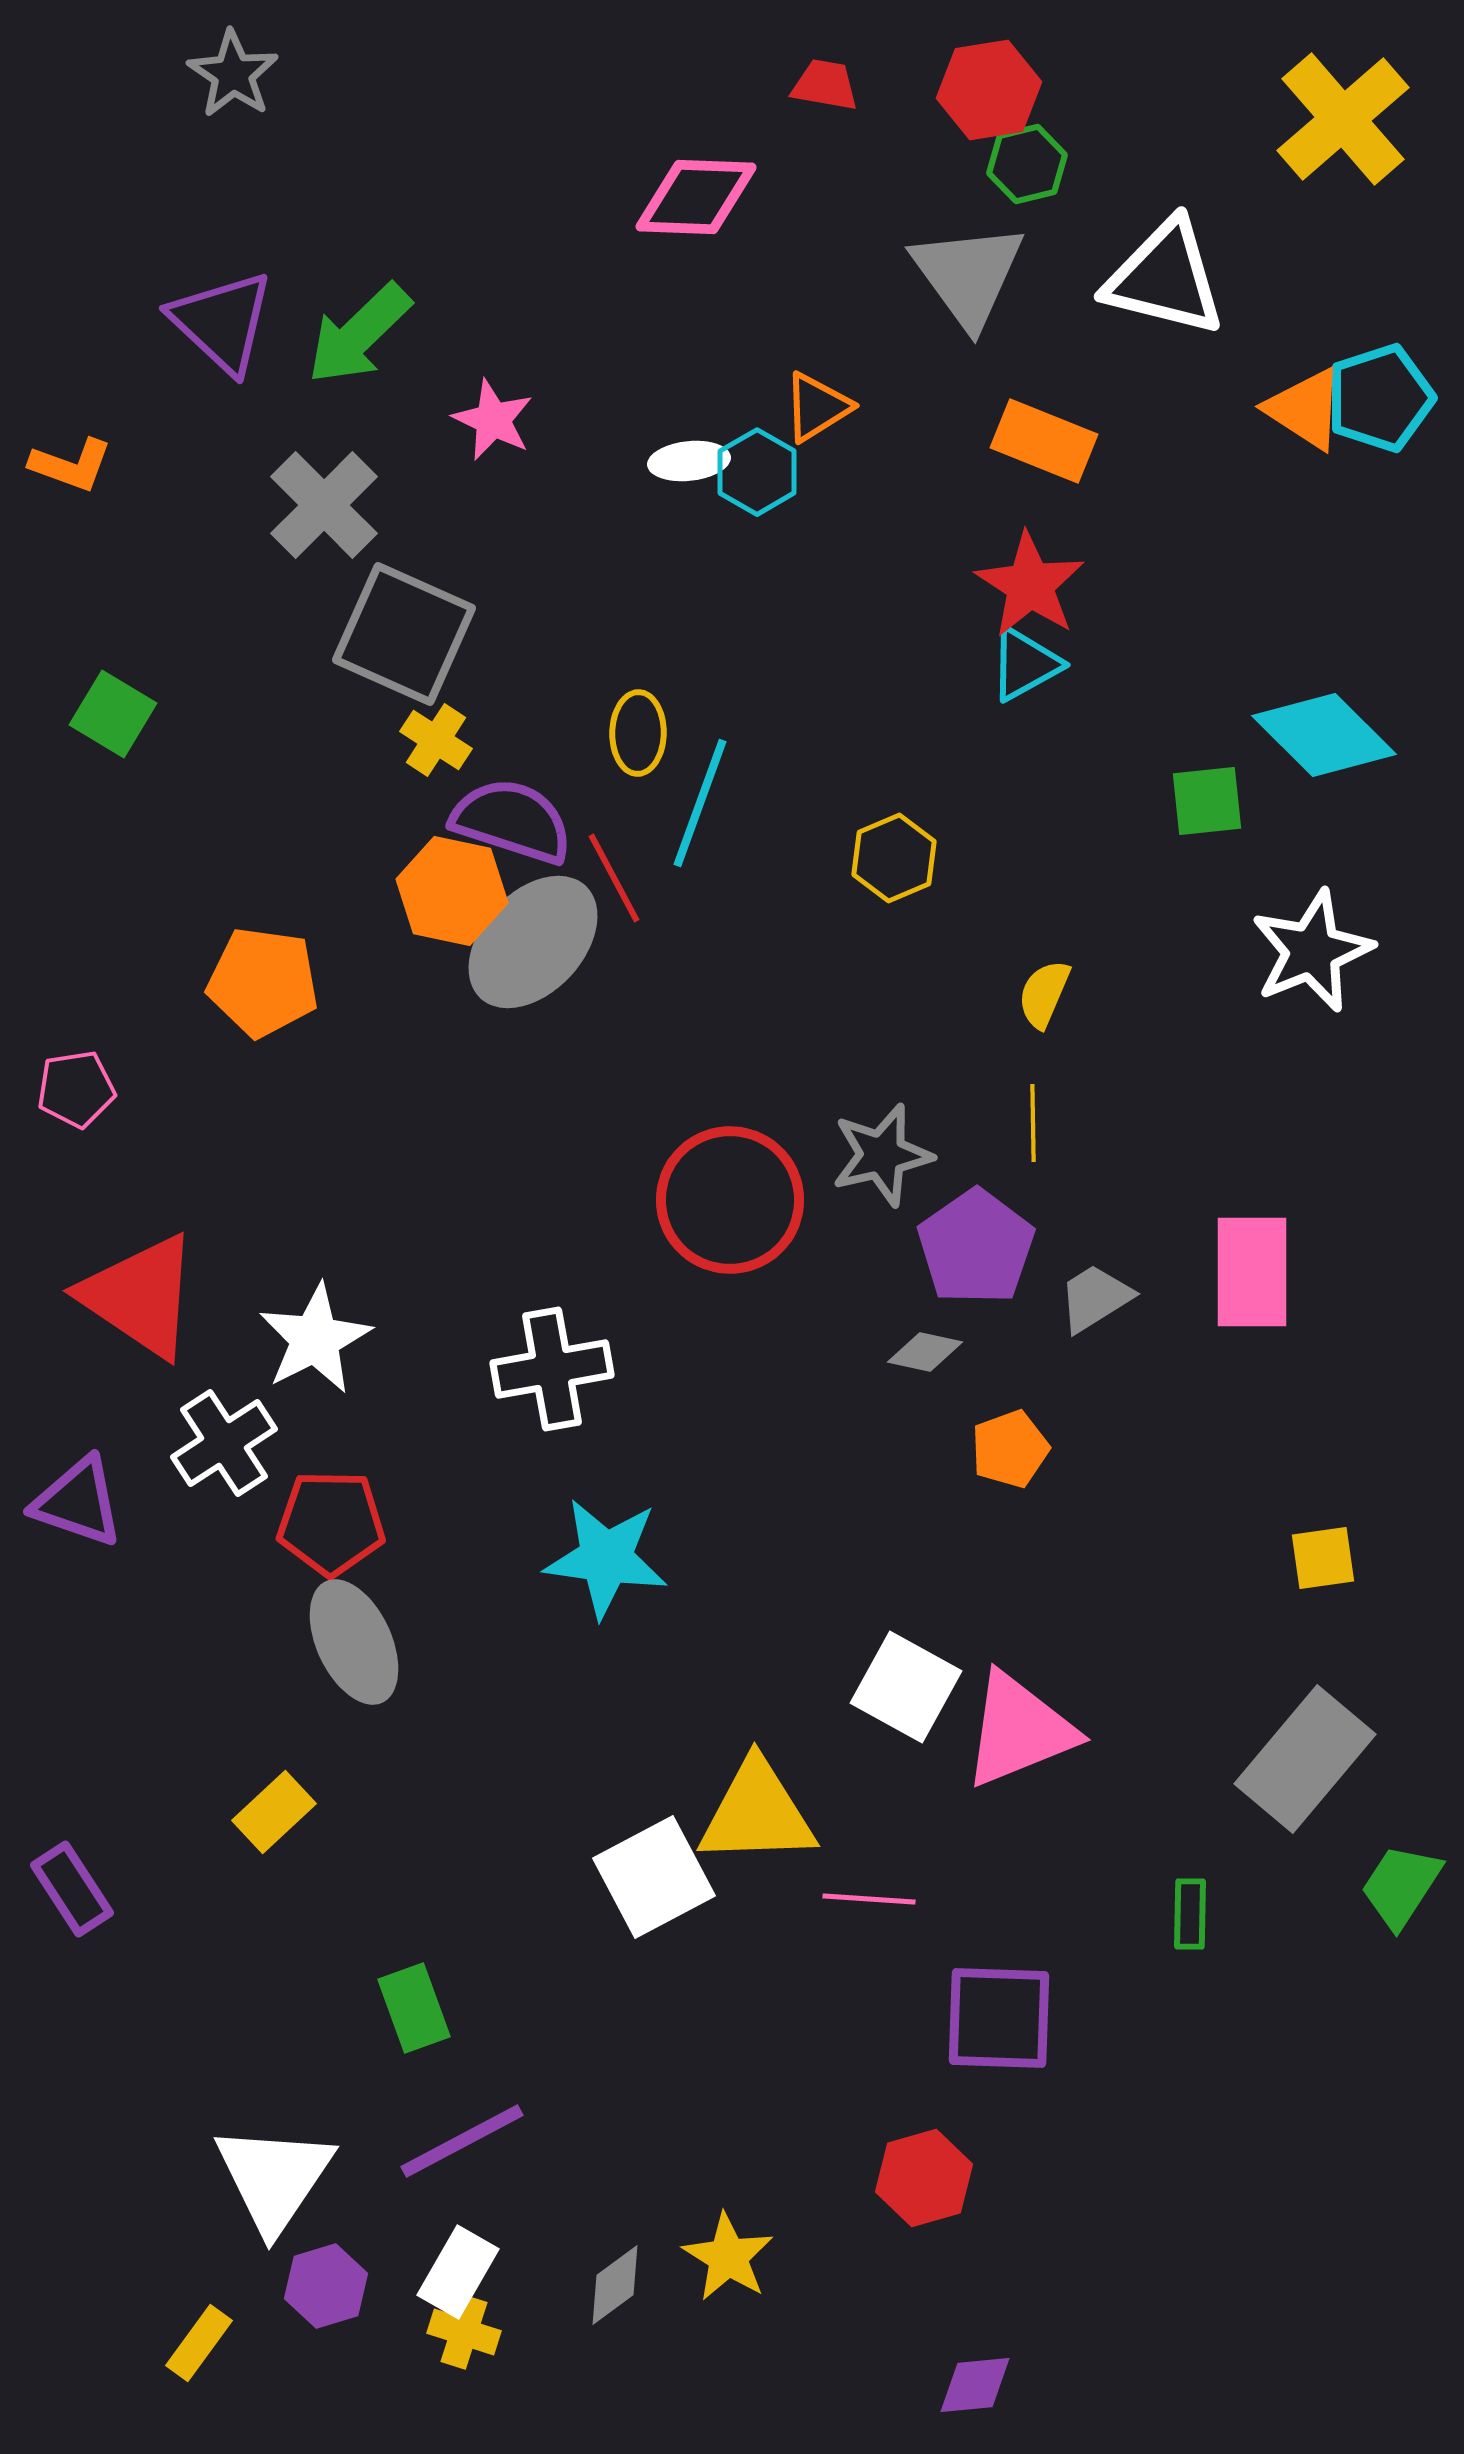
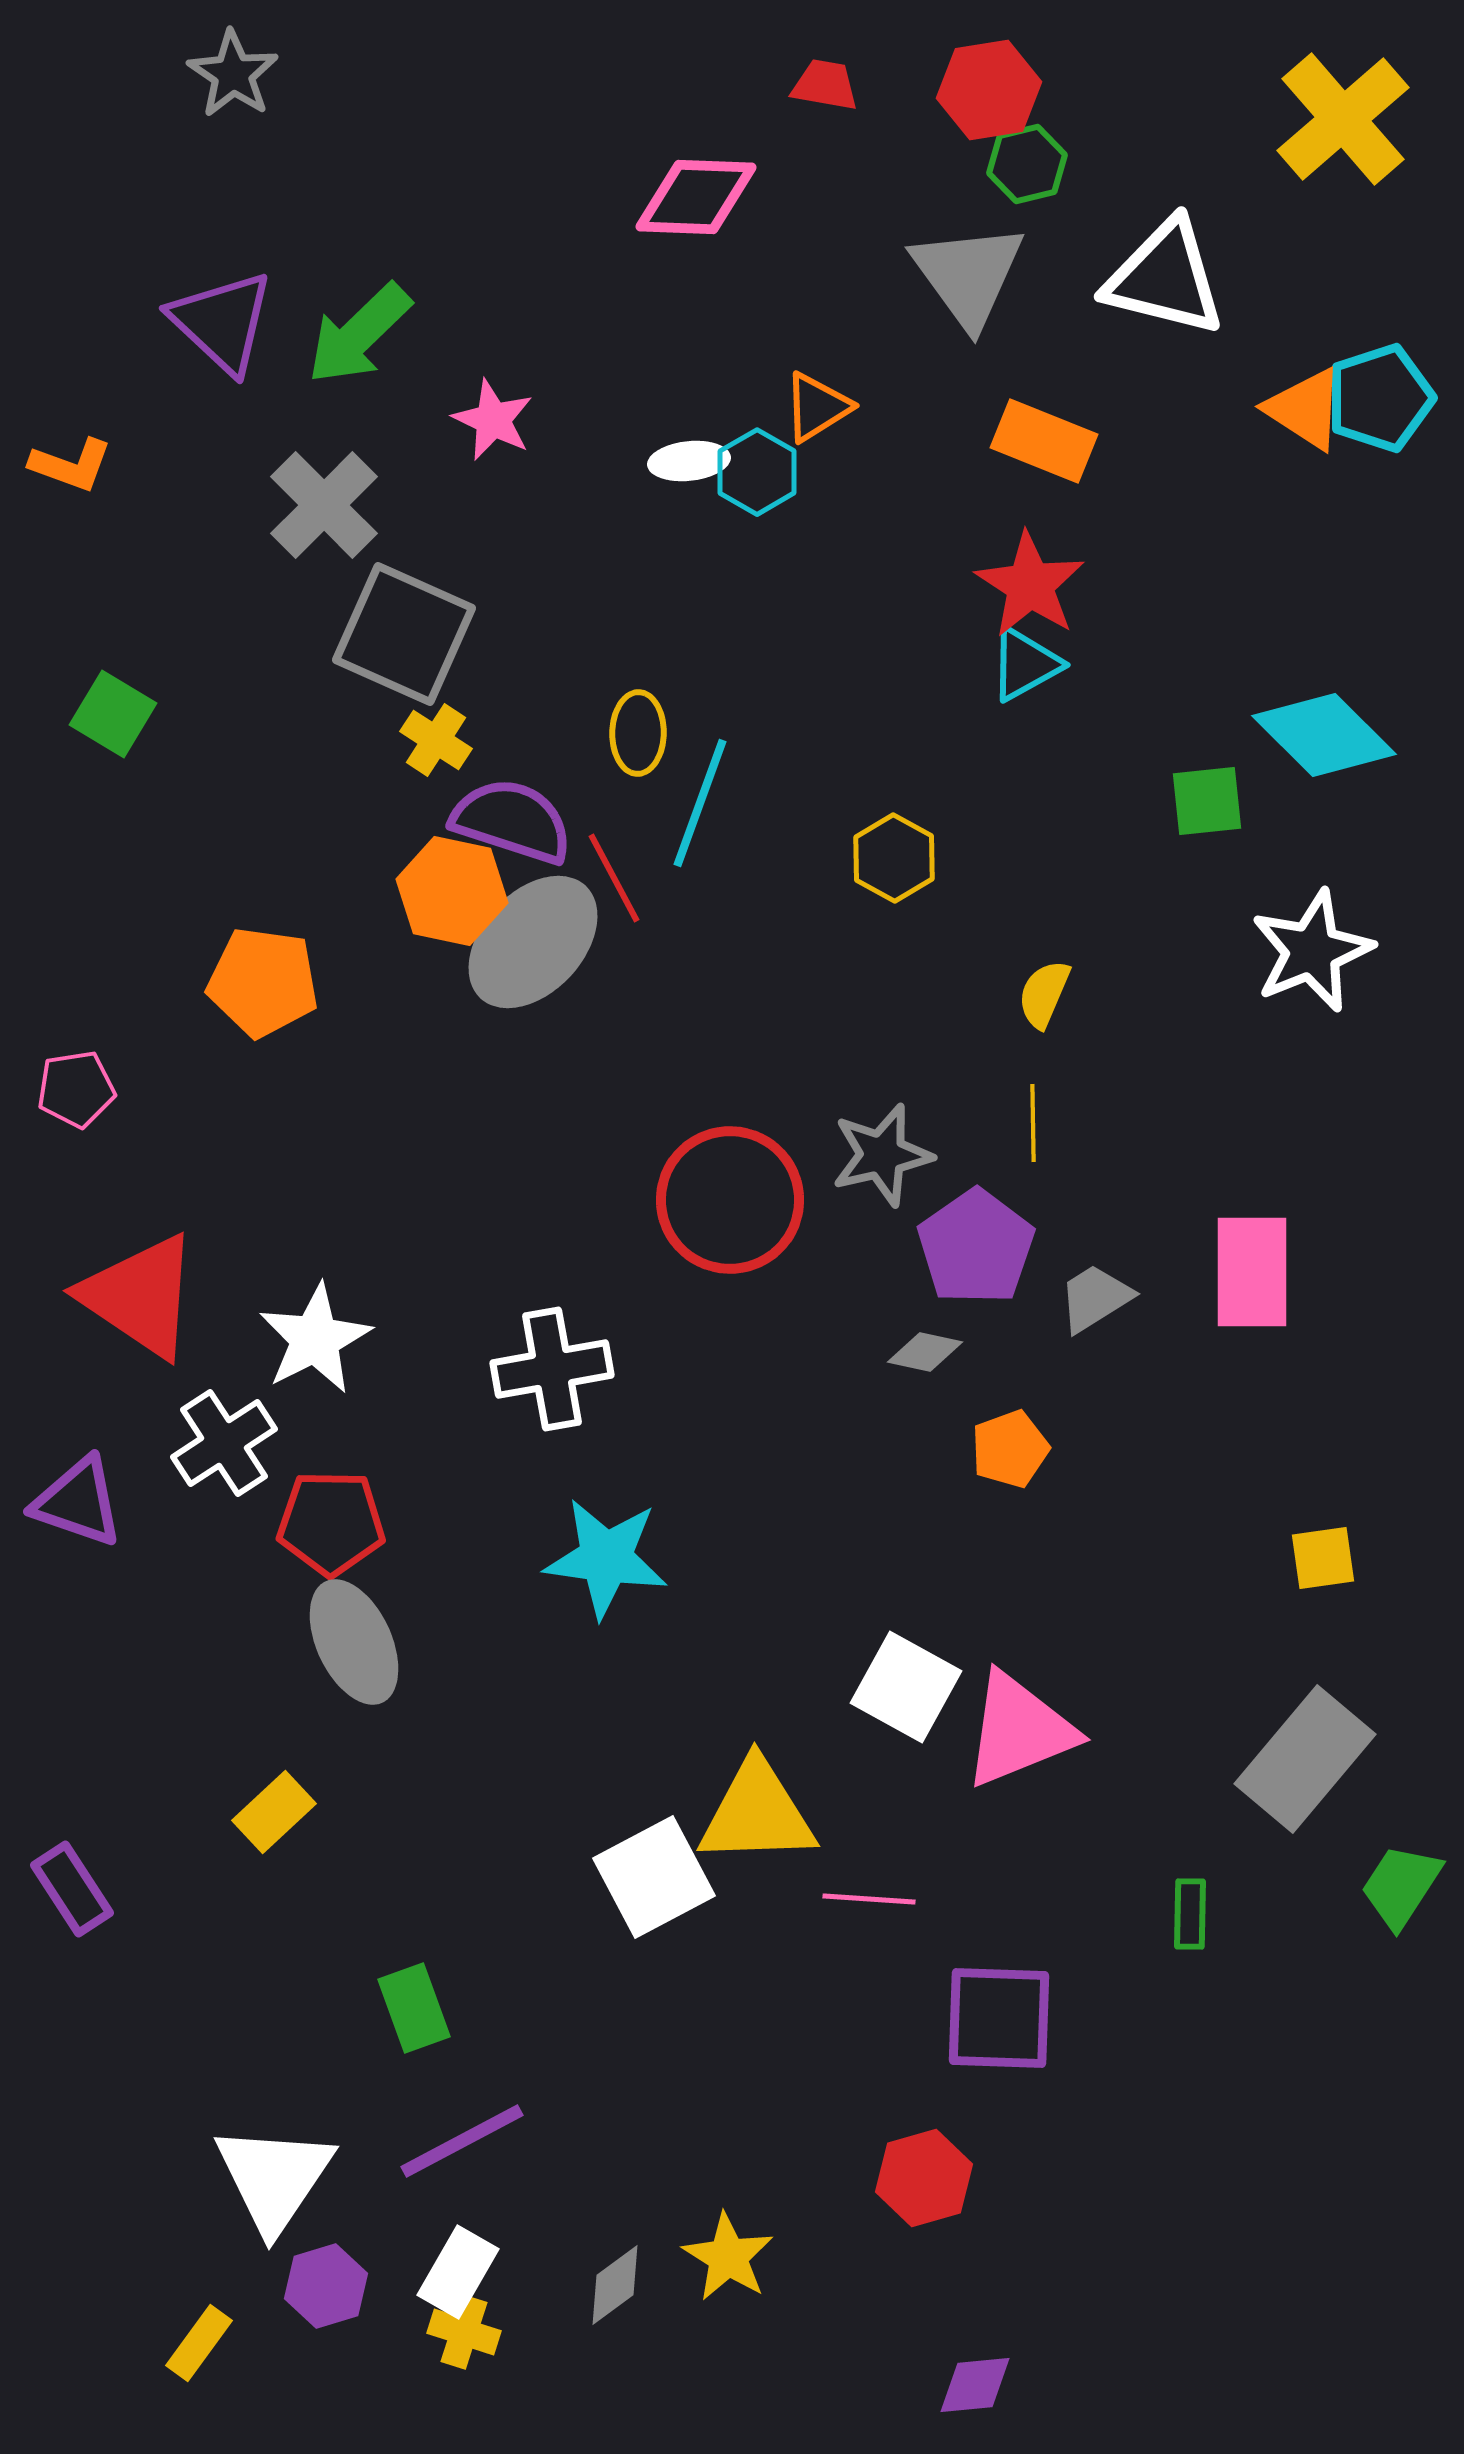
yellow hexagon at (894, 858): rotated 8 degrees counterclockwise
